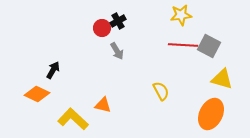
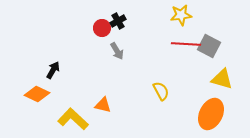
red line: moved 3 px right, 1 px up
